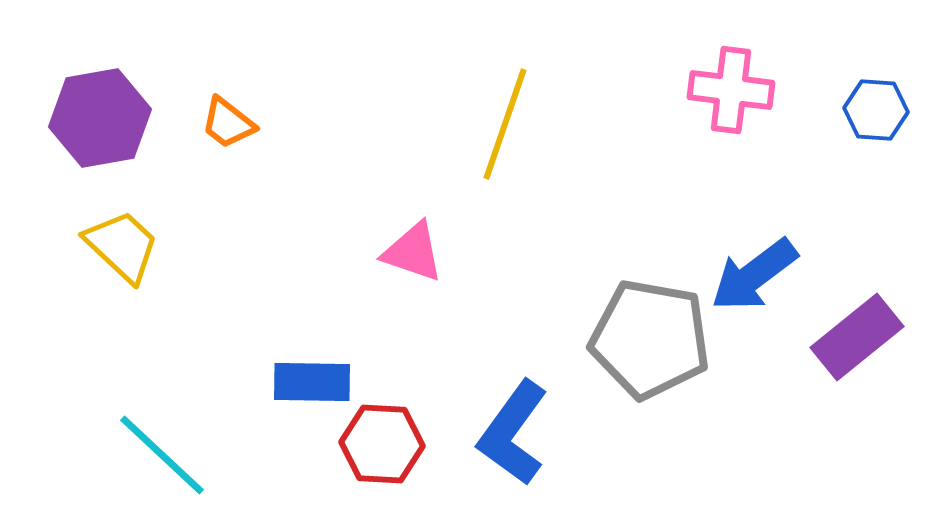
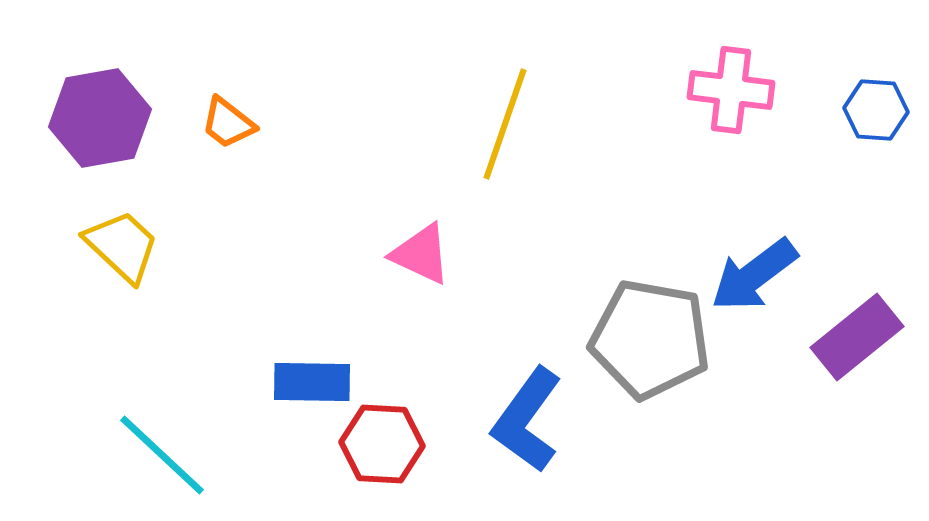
pink triangle: moved 8 px right, 2 px down; rotated 6 degrees clockwise
blue L-shape: moved 14 px right, 13 px up
